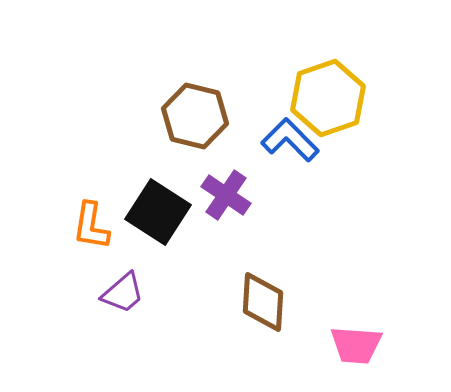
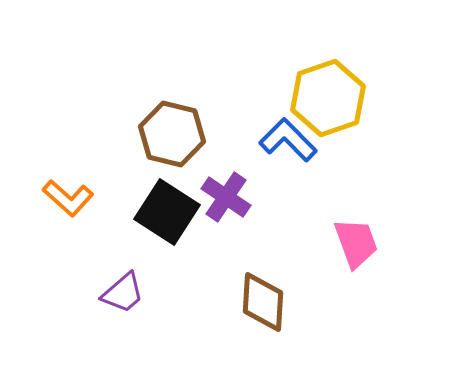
brown hexagon: moved 23 px left, 18 px down
blue L-shape: moved 2 px left
purple cross: moved 2 px down
black square: moved 9 px right
orange L-shape: moved 23 px left, 28 px up; rotated 57 degrees counterclockwise
pink trapezoid: moved 102 px up; rotated 114 degrees counterclockwise
